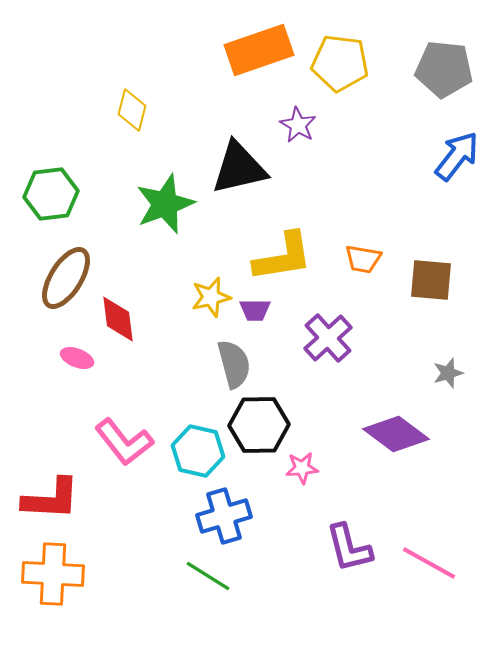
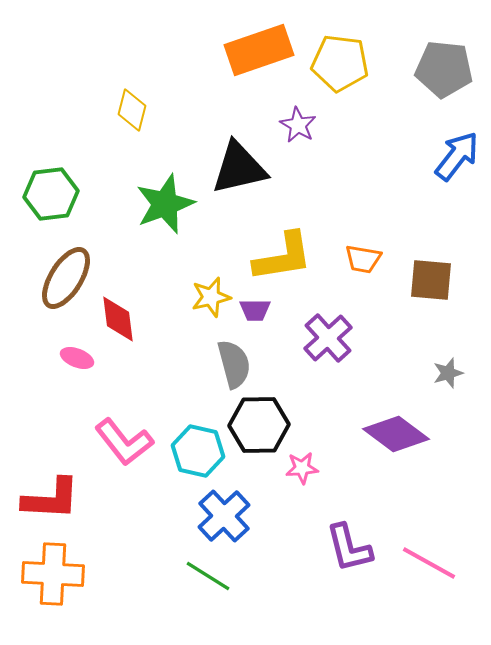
blue cross: rotated 26 degrees counterclockwise
